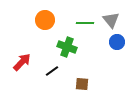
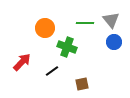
orange circle: moved 8 px down
blue circle: moved 3 px left
brown square: rotated 16 degrees counterclockwise
